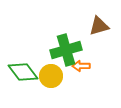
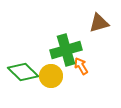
brown triangle: moved 3 px up
orange arrow: rotated 60 degrees clockwise
green diamond: rotated 8 degrees counterclockwise
